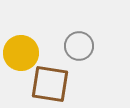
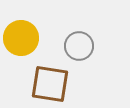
yellow circle: moved 15 px up
